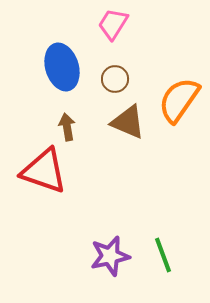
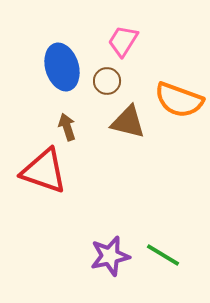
pink trapezoid: moved 10 px right, 17 px down
brown circle: moved 8 px left, 2 px down
orange semicircle: rotated 105 degrees counterclockwise
brown triangle: rotated 9 degrees counterclockwise
brown arrow: rotated 8 degrees counterclockwise
green line: rotated 39 degrees counterclockwise
